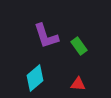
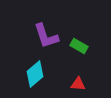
green rectangle: rotated 24 degrees counterclockwise
cyan diamond: moved 4 px up
